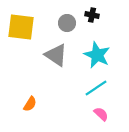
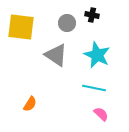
cyan line: moved 2 px left; rotated 45 degrees clockwise
